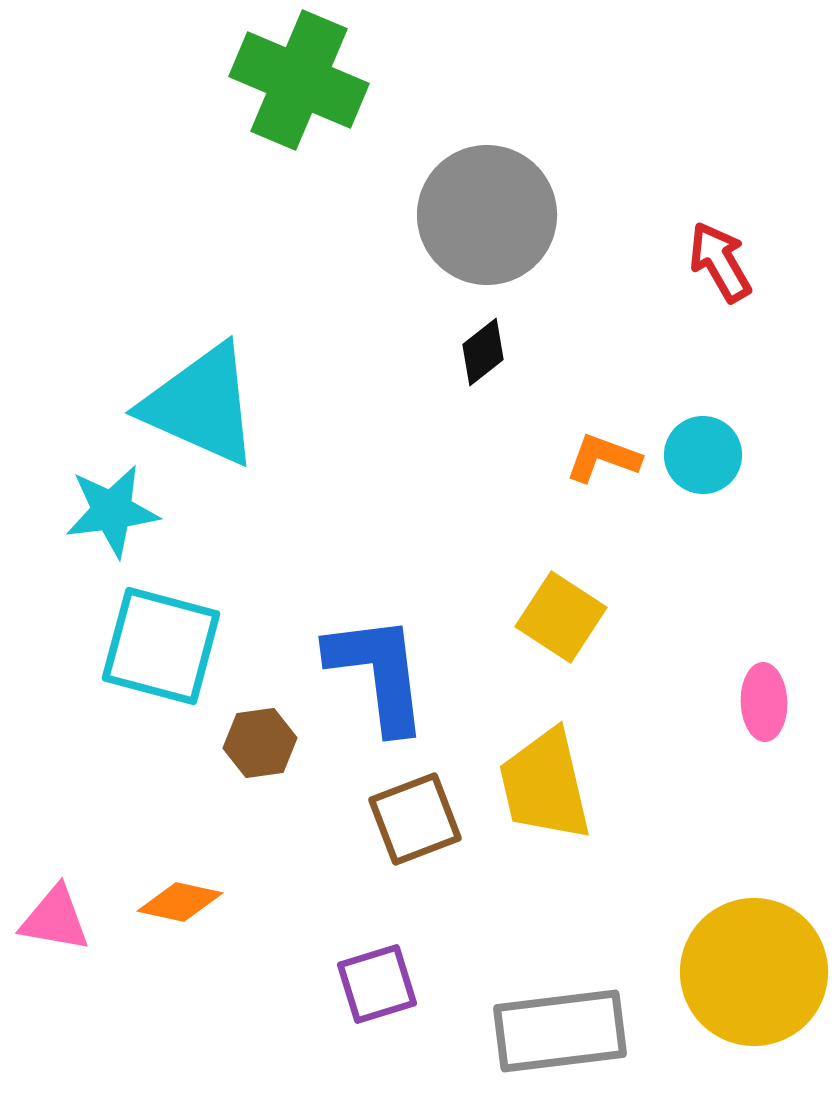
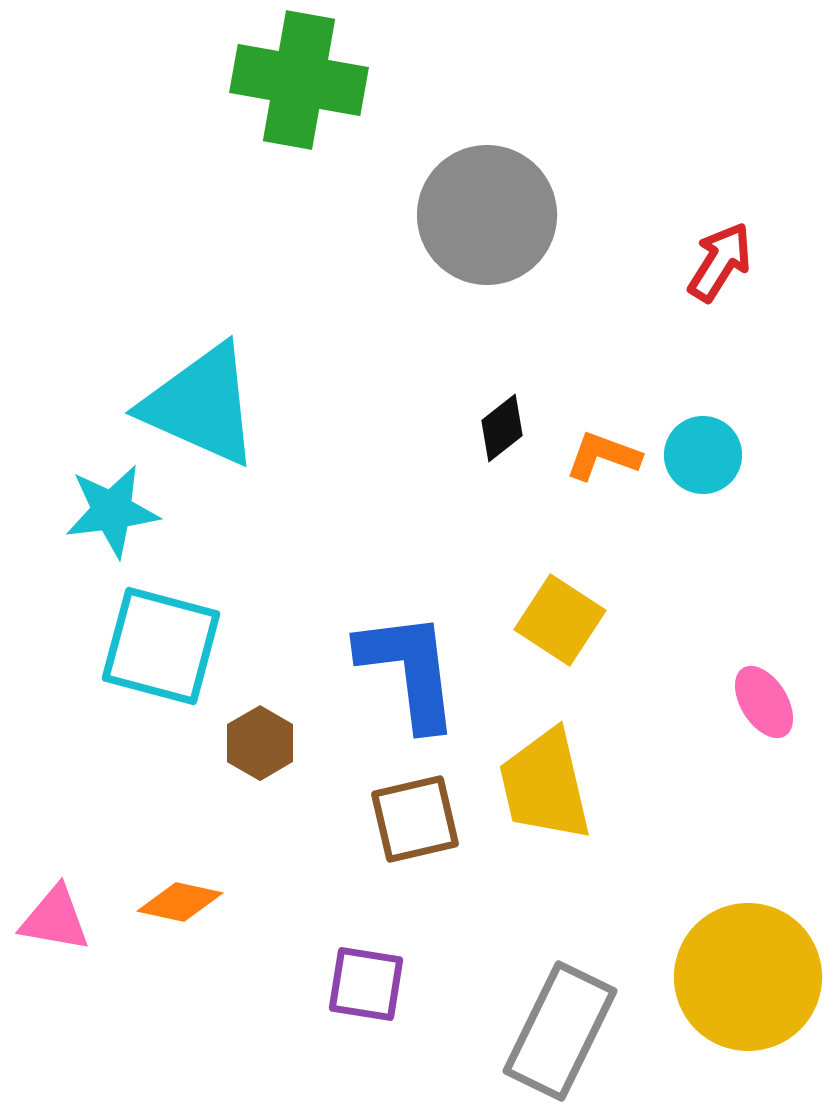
green cross: rotated 13 degrees counterclockwise
red arrow: rotated 62 degrees clockwise
black diamond: moved 19 px right, 76 px down
orange L-shape: moved 2 px up
yellow square: moved 1 px left, 3 px down
blue L-shape: moved 31 px right, 3 px up
pink ellipse: rotated 30 degrees counterclockwise
brown hexagon: rotated 22 degrees counterclockwise
brown square: rotated 8 degrees clockwise
yellow circle: moved 6 px left, 5 px down
purple square: moved 11 px left; rotated 26 degrees clockwise
gray rectangle: rotated 57 degrees counterclockwise
